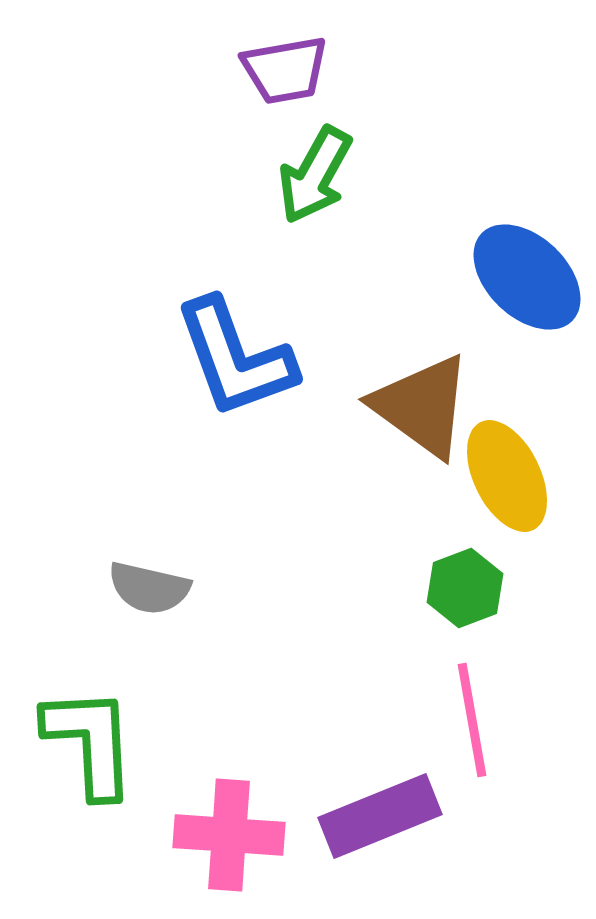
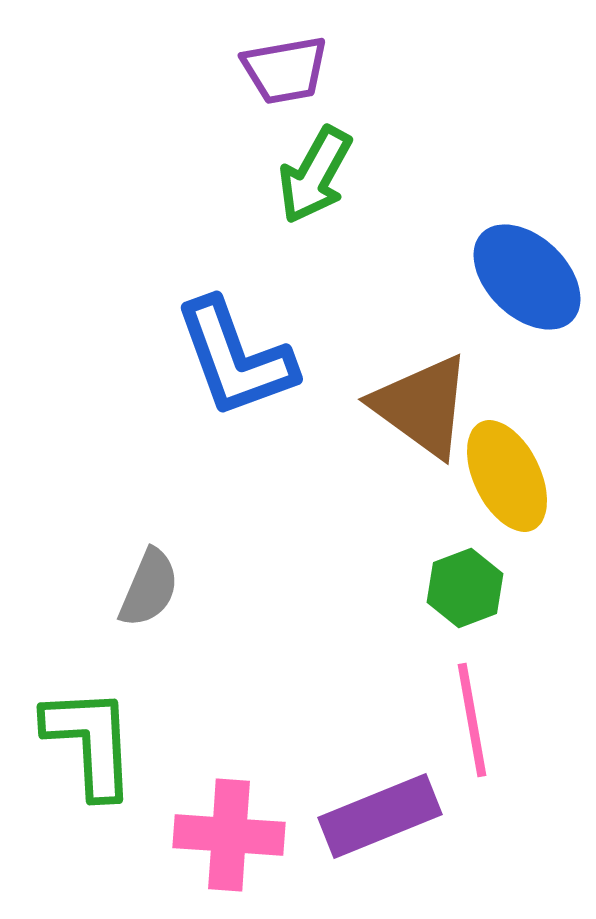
gray semicircle: rotated 80 degrees counterclockwise
